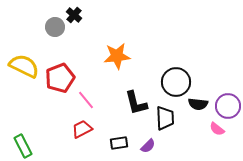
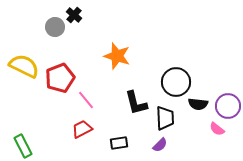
orange star: rotated 24 degrees clockwise
purple semicircle: moved 12 px right, 1 px up
